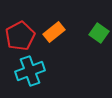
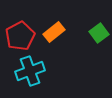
green square: rotated 18 degrees clockwise
